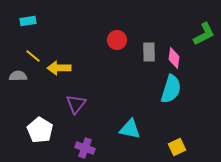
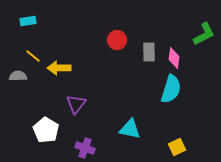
white pentagon: moved 6 px right
